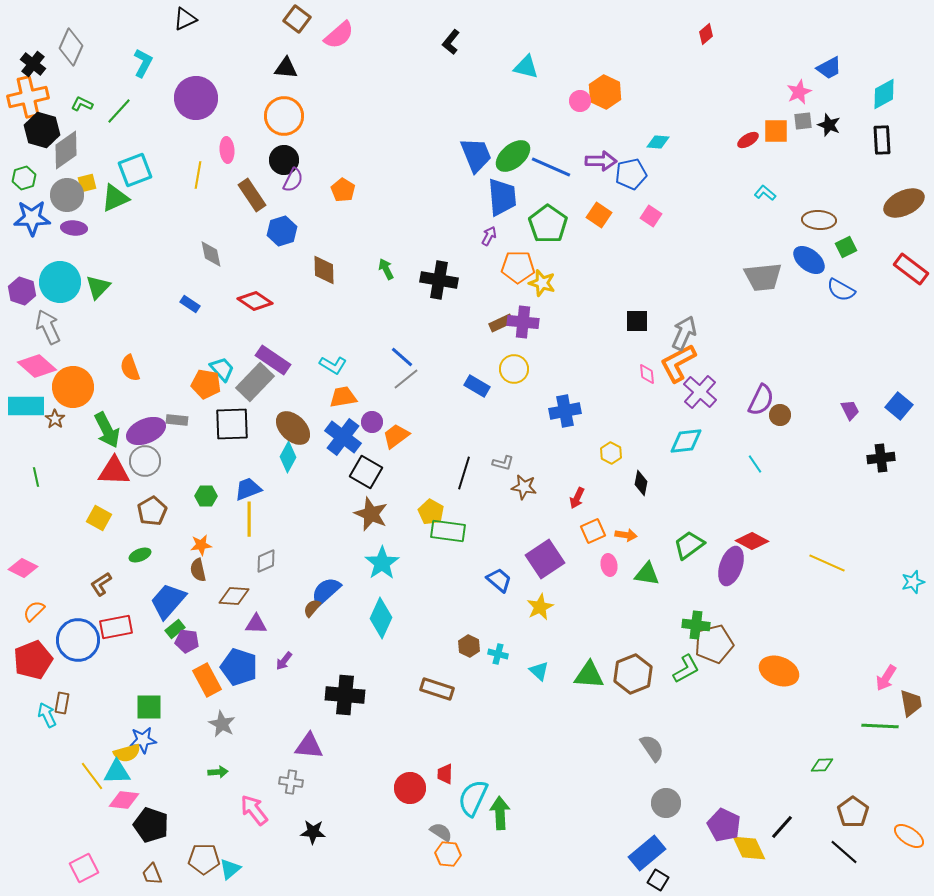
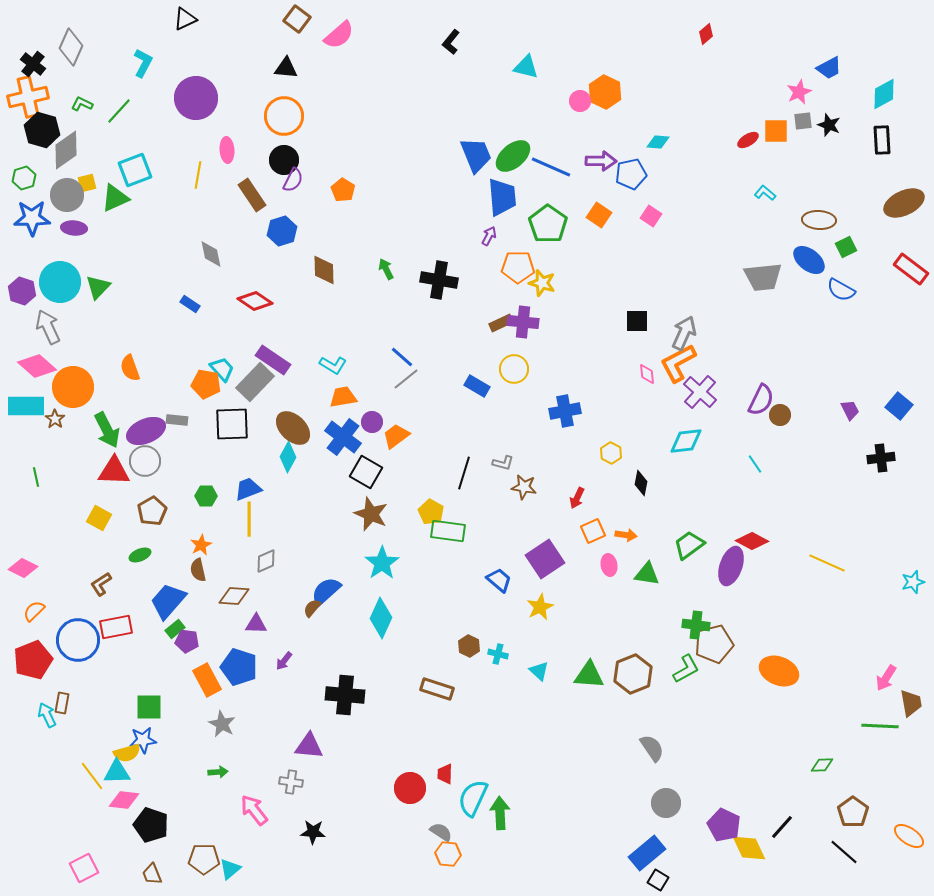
orange star at (201, 545): rotated 20 degrees counterclockwise
